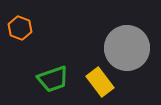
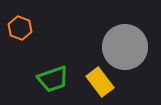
gray circle: moved 2 px left, 1 px up
